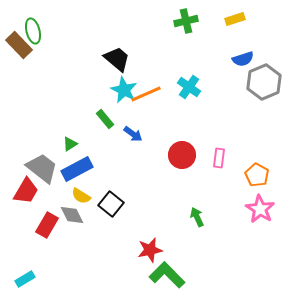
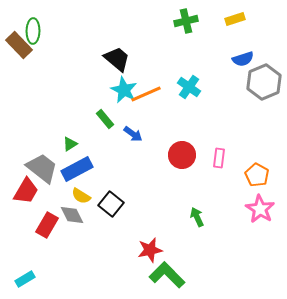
green ellipse: rotated 15 degrees clockwise
